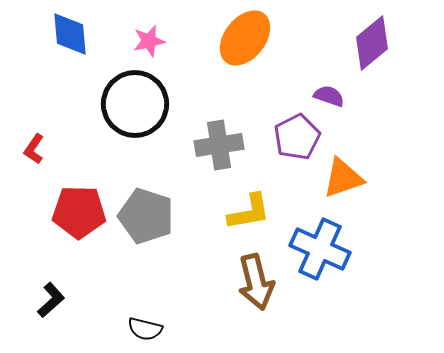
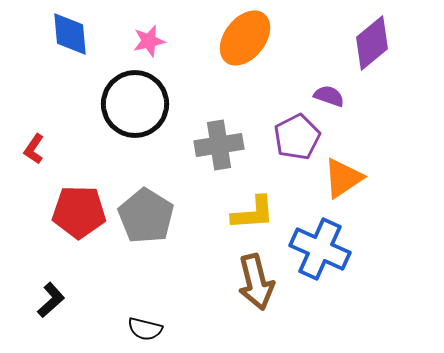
orange triangle: rotated 15 degrees counterclockwise
yellow L-shape: moved 4 px right, 1 px down; rotated 6 degrees clockwise
gray pentagon: rotated 14 degrees clockwise
